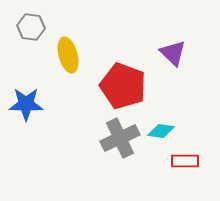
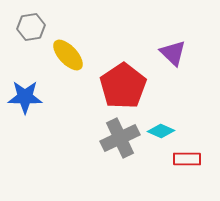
gray hexagon: rotated 16 degrees counterclockwise
yellow ellipse: rotated 28 degrees counterclockwise
red pentagon: rotated 18 degrees clockwise
blue star: moved 1 px left, 7 px up
cyan diamond: rotated 16 degrees clockwise
red rectangle: moved 2 px right, 2 px up
